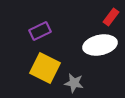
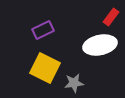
purple rectangle: moved 3 px right, 1 px up
gray star: rotated 18 degrees counterclockwise
